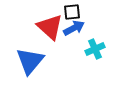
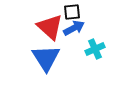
blue triangle: moved 16 px right, 3 px up; rotated 12 degrees counterclockwise
